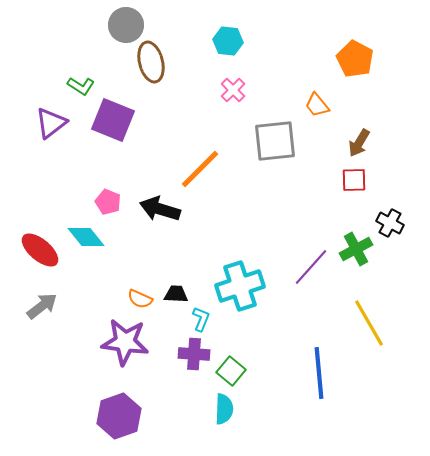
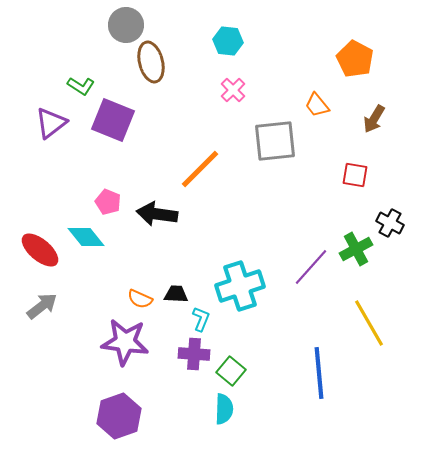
brown arrow: moved 15 px right, 24 px up
red square: moved 1 px right, 5 px up; rotated 12 degrees clockwise
black arrow: moved 3 px left, 5 px down; rotated 9 degrees counterclockwise
